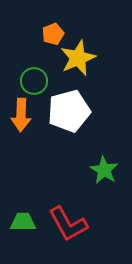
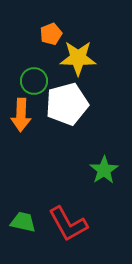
orange pentagon: moved 2 px left
yellow star: rotated 24 degrees clockwise
white pentagon: moved 2 px left, 7 px up
green star: rotated 8 degrees clockwise
green trapezoid: rotated 12 degrees clockwise
